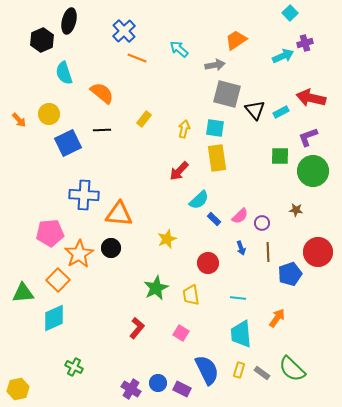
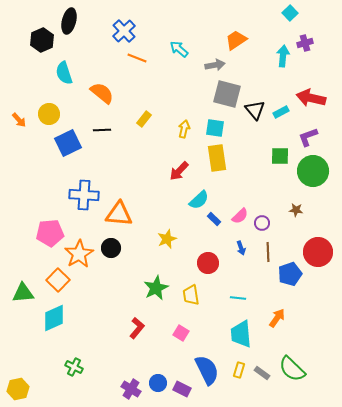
cyan arrow at (283, 56): rotated 60 degrees counterclockwise
